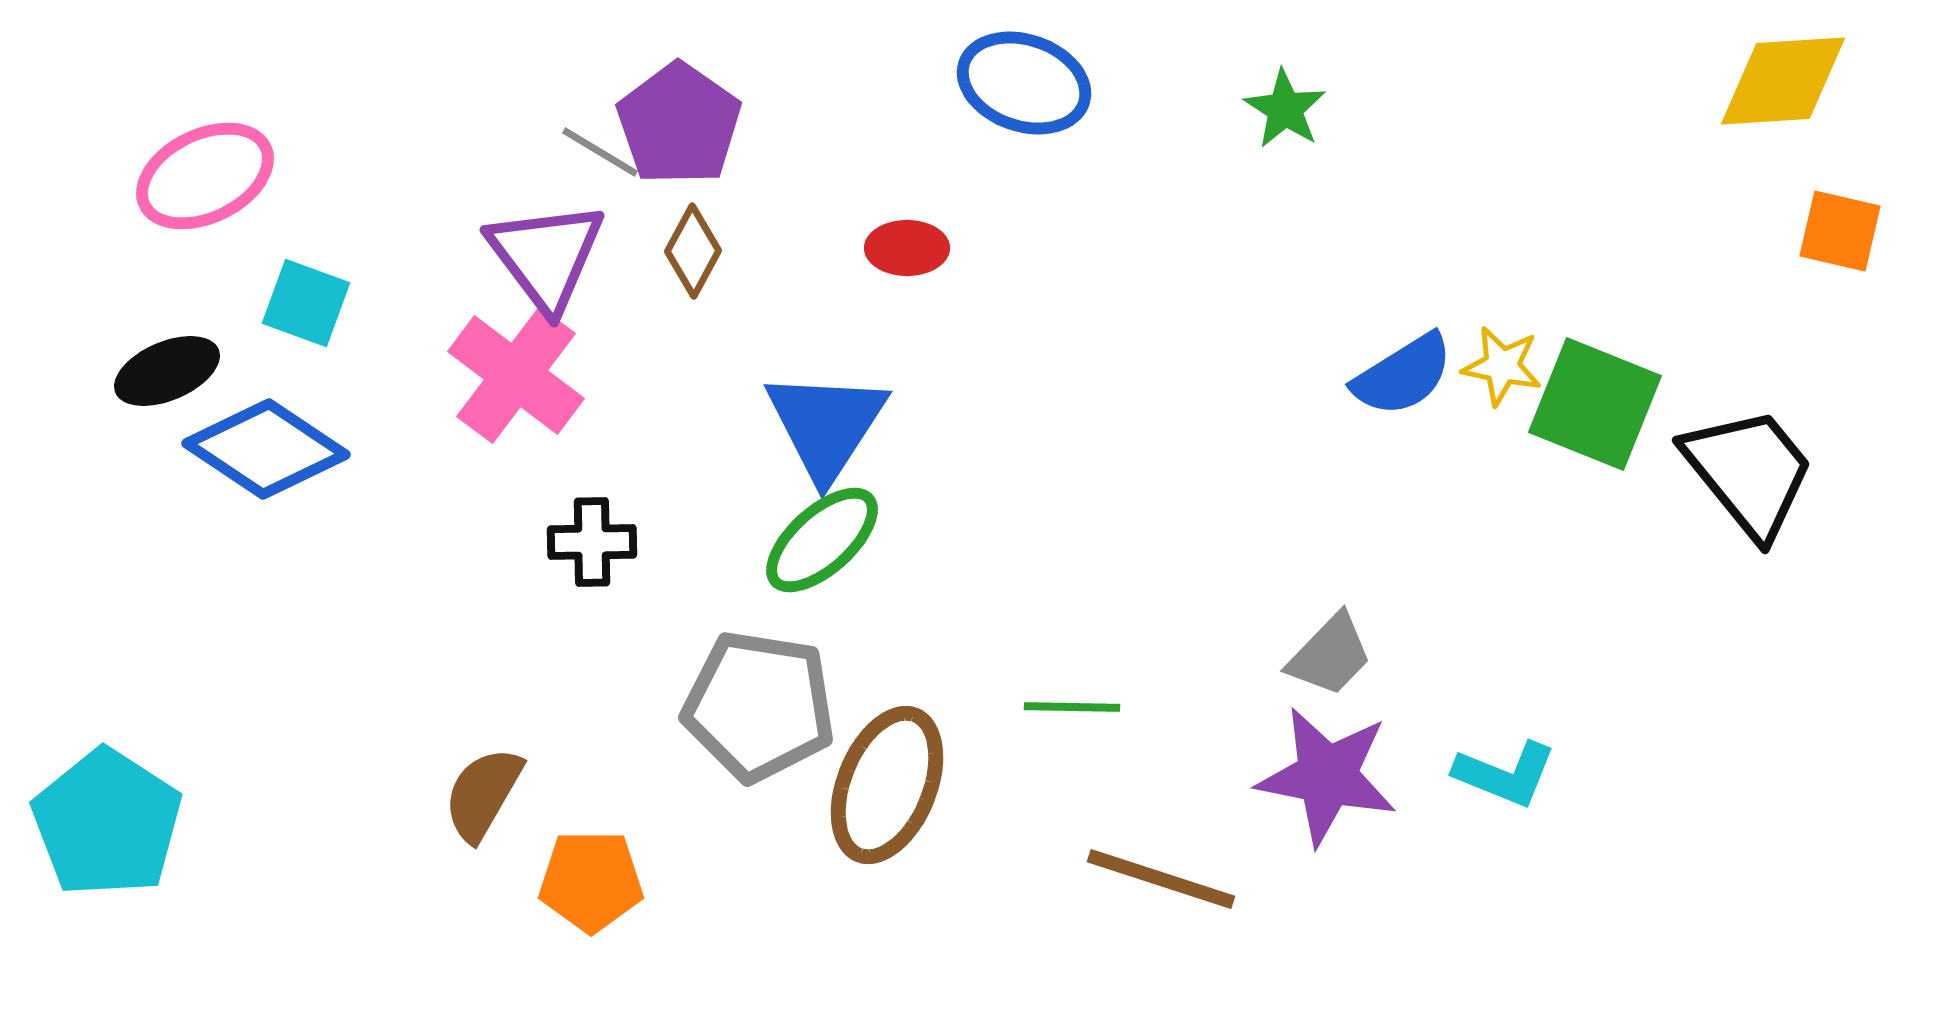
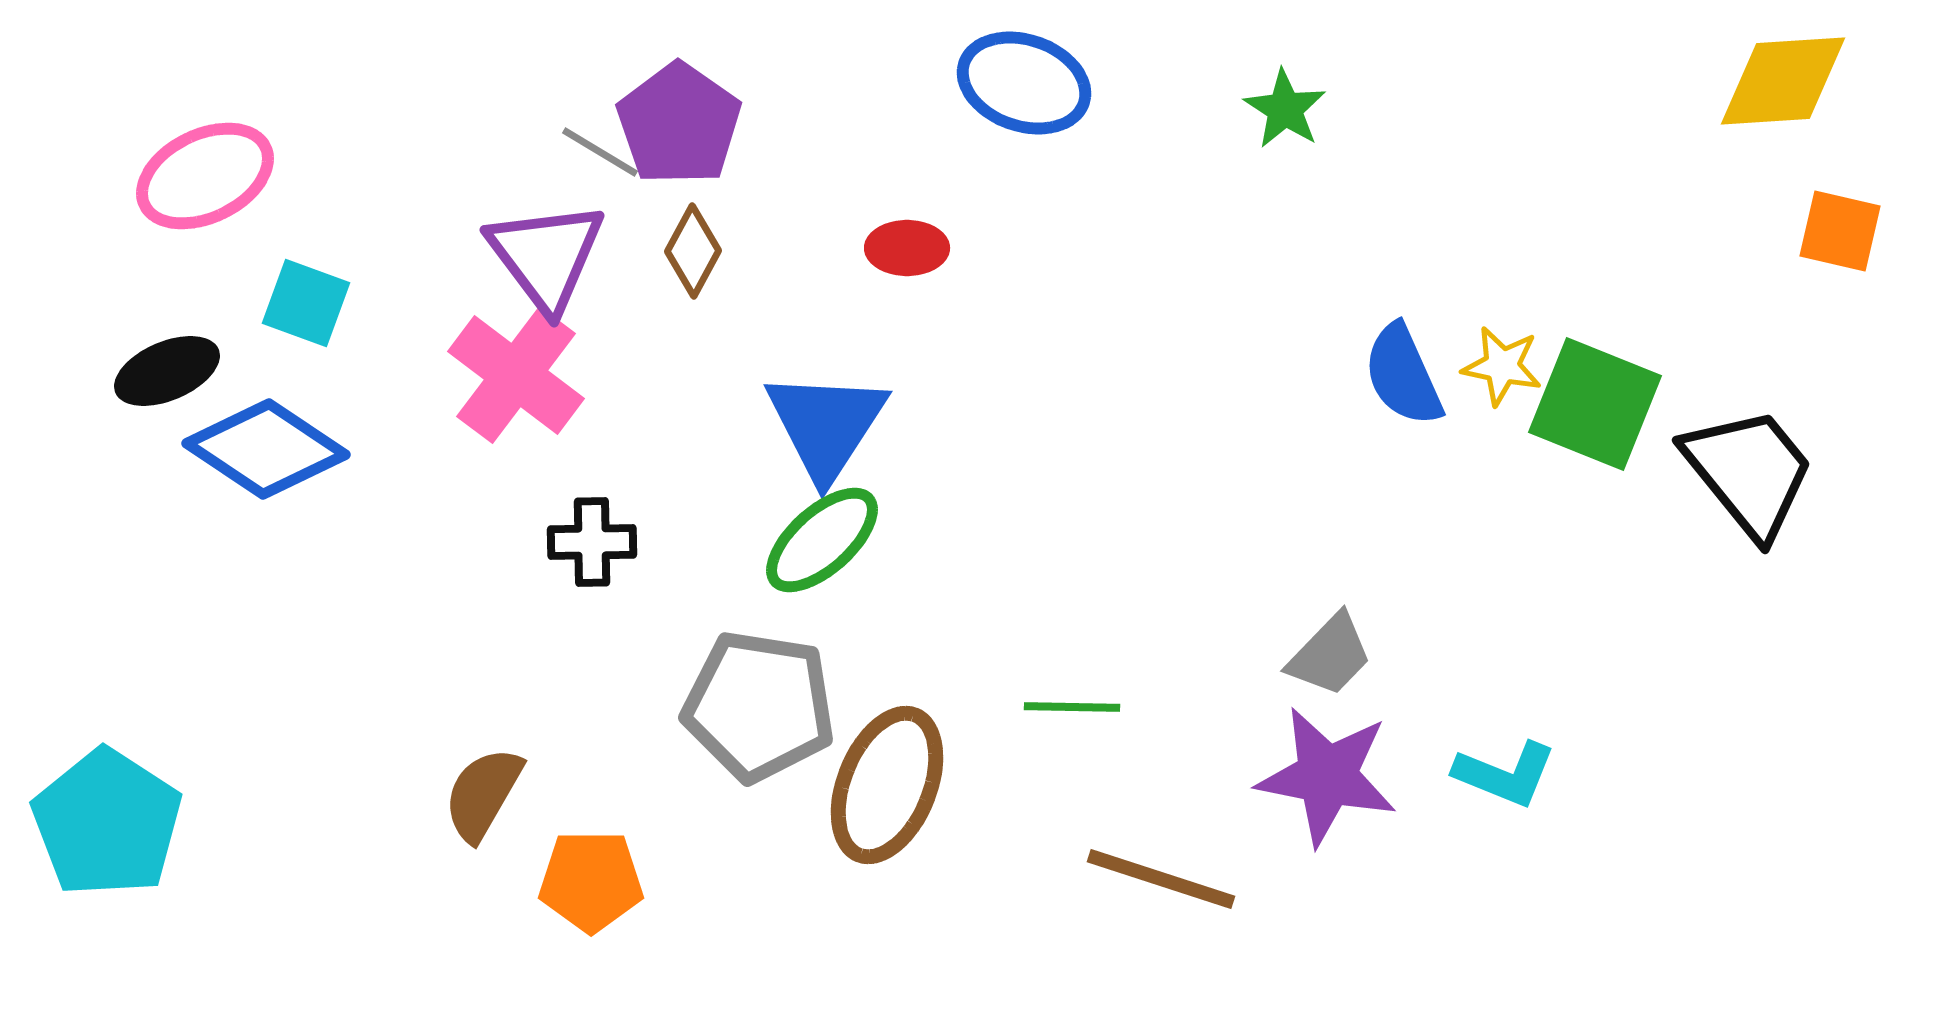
blue semicircle: rotated 98 degrees clockwise
